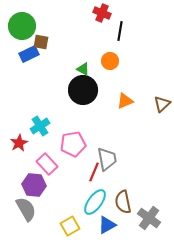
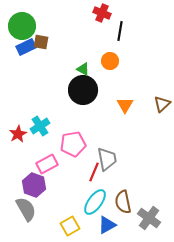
blue rectangle: moved 3 px left, 7 px up
orange triangle: moved 4 px down; rotated 36 degrees counterclockwise
red star: moved 1 px left, 9 px up
pink rectangle: rotated 75 degrees counterclockwise
purple hexagon: rotated 15 degrees clockwise
